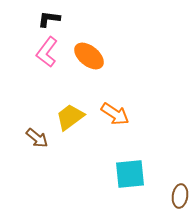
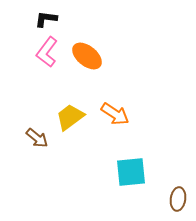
black L-shape: moved 3 px left
orange ellipse: moved 2 px left
cyan square: moved 1 px right, 2 px up
brown ellipse: moved 2 px left, 3 px down
